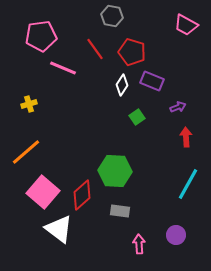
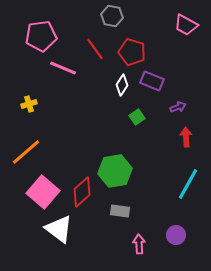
green hexagon: rotated 12 degrees counterclockwise
red diamond: moved 3 px up
